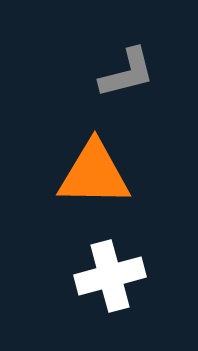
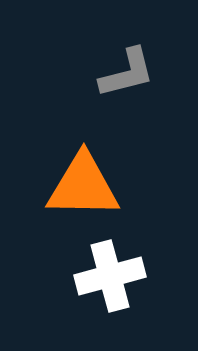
orange triangle: moved 11 px left, 12 px down
